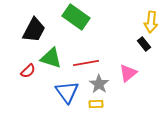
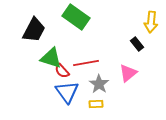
black rectangle: moved 7 px left
red semicircle: moved 34 px right; rotated 91 degrees clockwise
